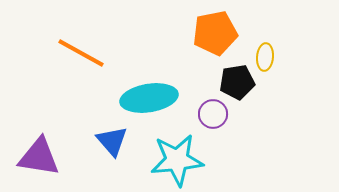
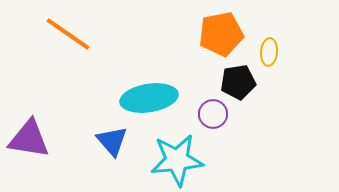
orange pentagon: moved 6 px right, 1 px down
orange line: moved 13 px left, 19 px up; rotated 6 degrees clockwise
yellow ellipse: moved 4 px right, 5 px up
black pentagon: moved 1 px right
purple triangle: moved 10 px left, 18 px up
